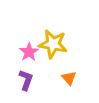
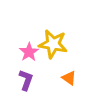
orange triangle: rotated 14 degrees counterclockwise
